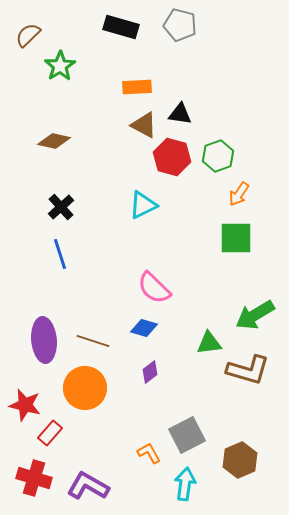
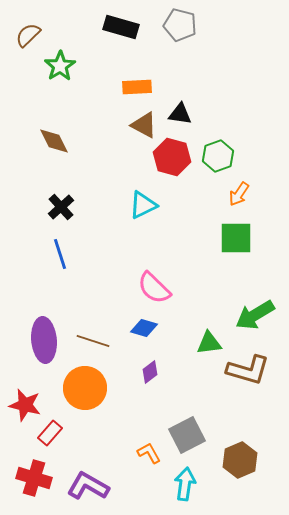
brown diamond: rotated 52 degrees clockwise
